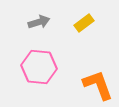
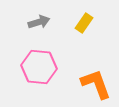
yellow rectangle: rotated 18 degrees counterclockwise
orange L-shape: moved 2 px left, 1 px up
